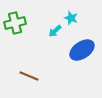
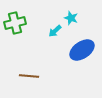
brown line: rotated 18 degrees counterclockwise
